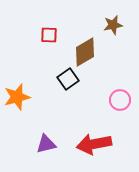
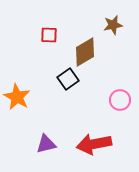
orange star: rotated 28 degrees counterclockwise
